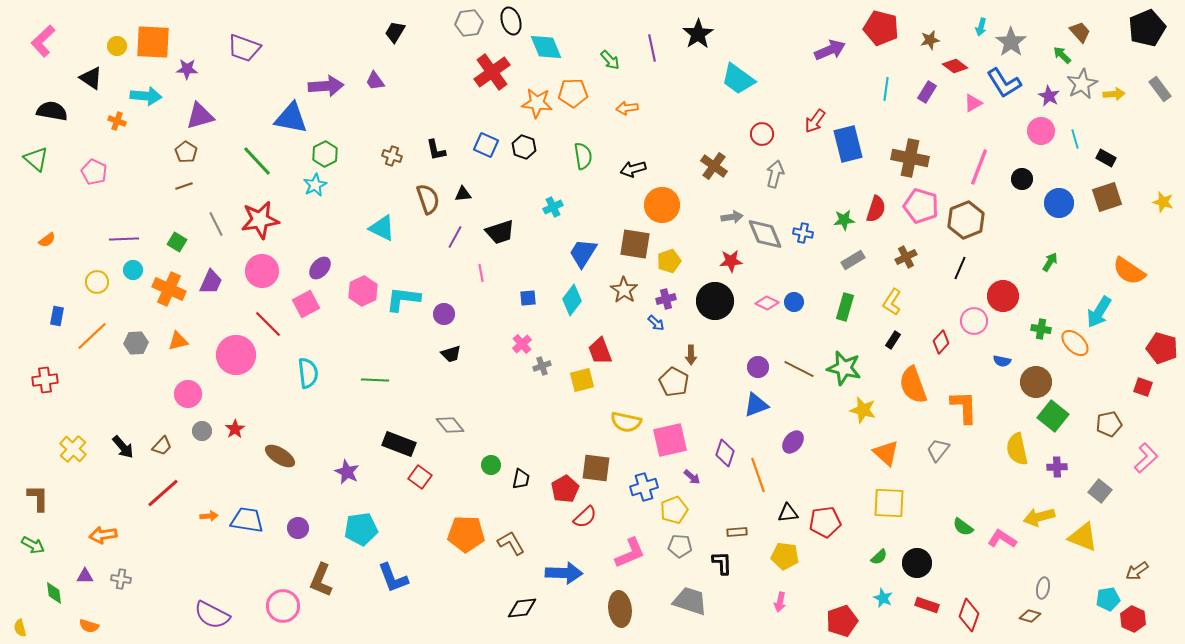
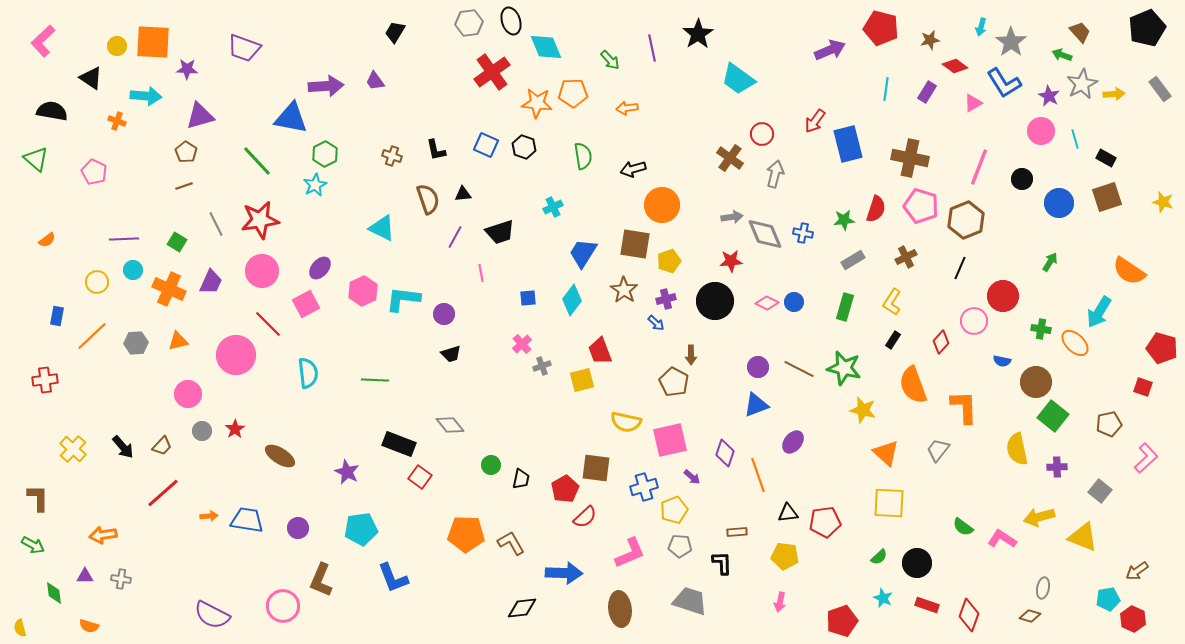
green arrow at (1062, 55): rotated 24 degrees counterclockwise
brown cross at (714, 166): moved 16 px right, 8 px up
